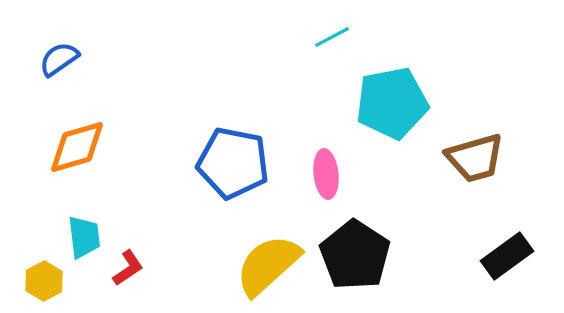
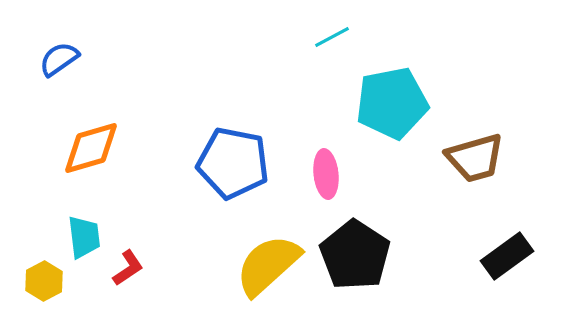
orange diamond: moved 14 px right, 1 px down
